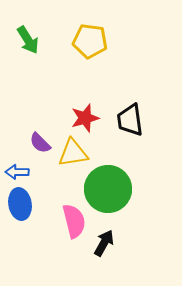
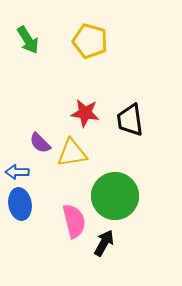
yellow pentagon: rotated 8 degrees clockwise
red star: moved 5 px up; rotated 24 degrees clockwise
yellow triangle: moved 1 px left
green circle: moved 7 px right, 7 px down
